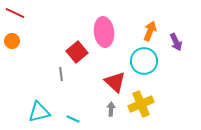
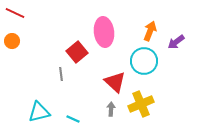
purple arrow: rotated 78 degrees clockwise
